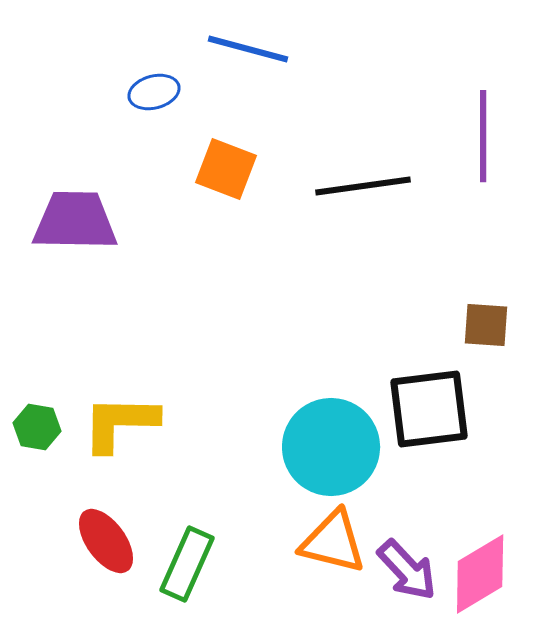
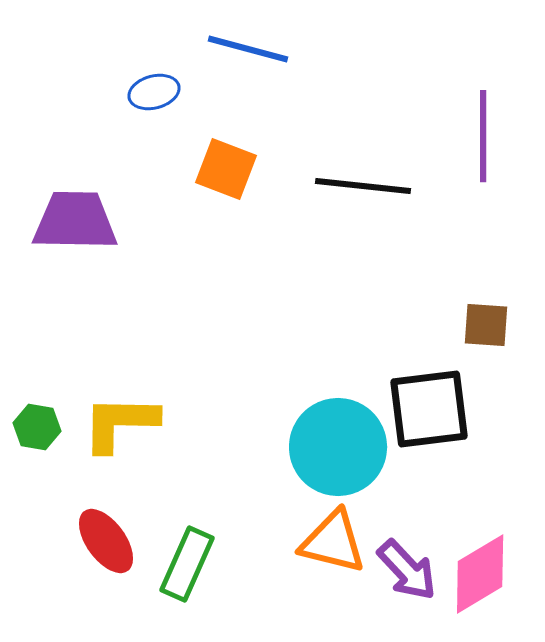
black line: rotated 14 degrees clockwise
cyan circle: moved 7 px right
